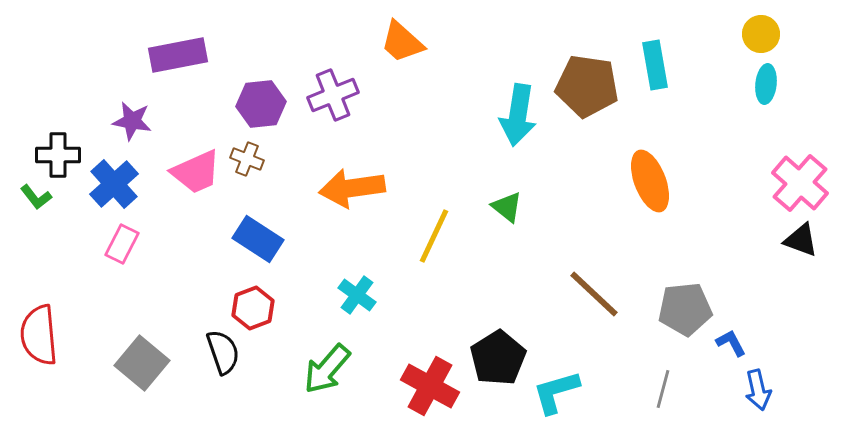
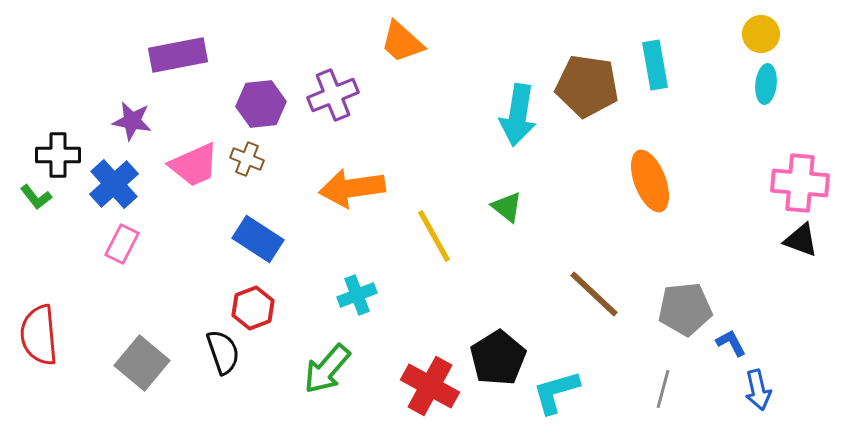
pink trapezoid: moved 2 px left, 7 px up
pink cross: rotated 36 degrees counterclockwise
yellow line: rotated 54 degrees counterclockwise
cyan cross: rotated 33 degrees clockwise
